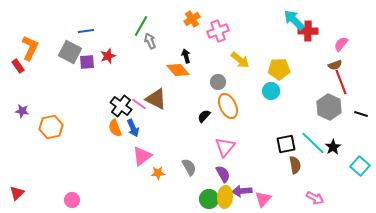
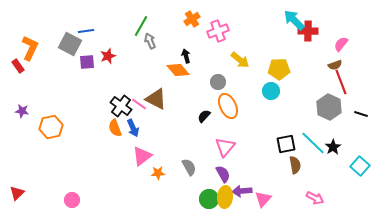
gray square at (70, 52): moved 8 px up
